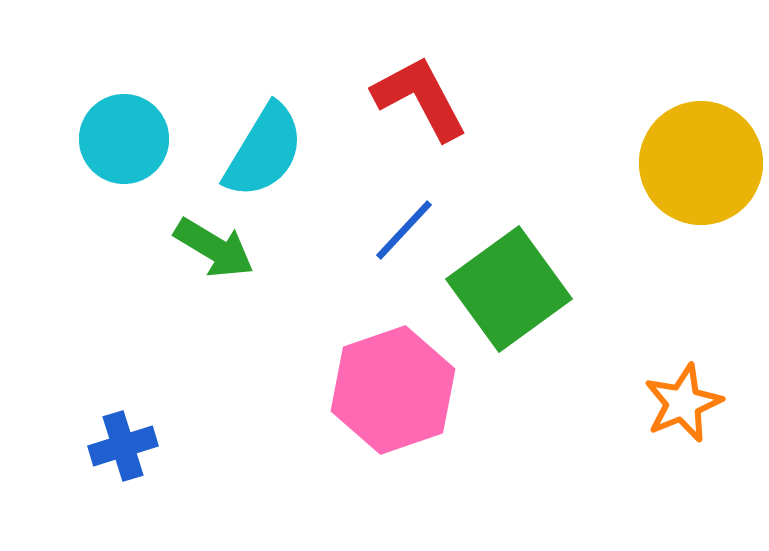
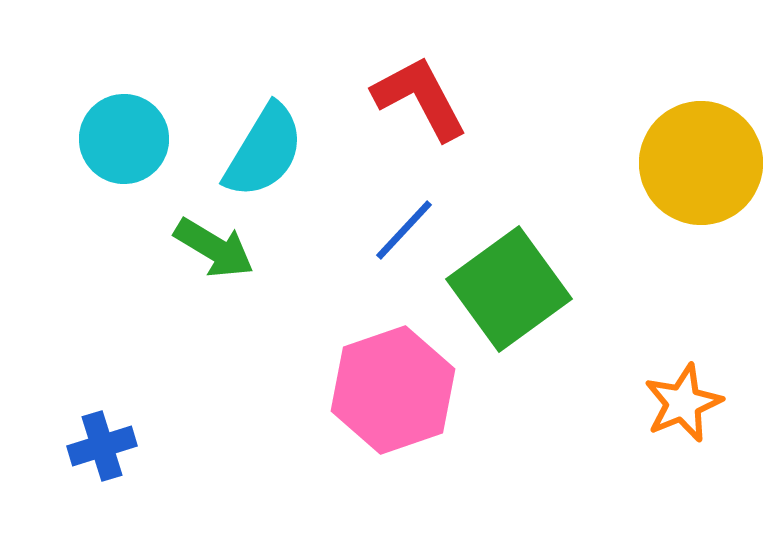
blue cross: moved 21 px left
